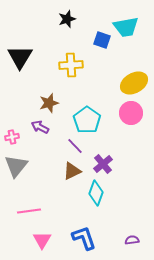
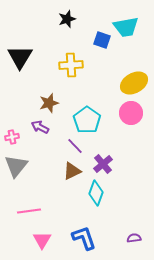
purple semicircle: moved 2 px right, 2 px up
